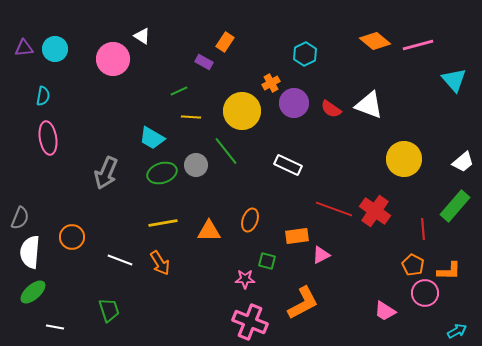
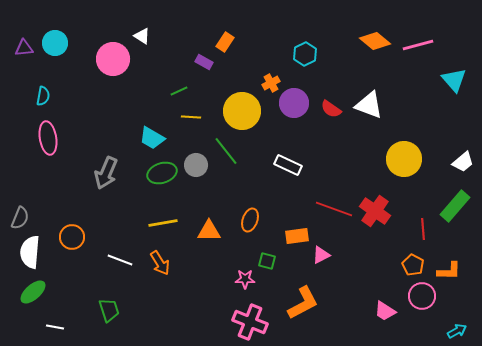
cyan circle at (55, 49): moved 6 px up
pink circle at (425, 293): moved 3 px left, 3 px down
